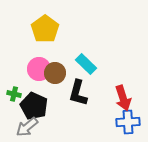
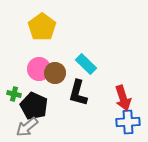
yellow pentagon: moved 3 px left, 2 px up
